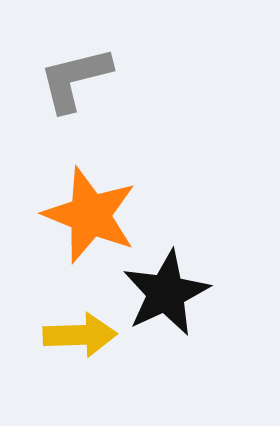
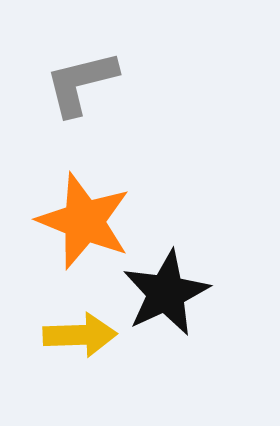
gray L-shape: moved 6 px right, 4 px down
orange star: moved 6 px left, 6 px down
